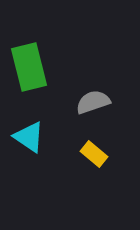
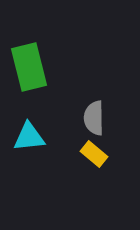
gray semicircle: moved 1 px right, 16 px down; rotated 72 degrees counterclockwise
cyan triangle: rotated 40 degrees counterclockwise
